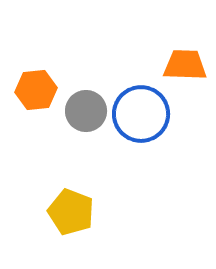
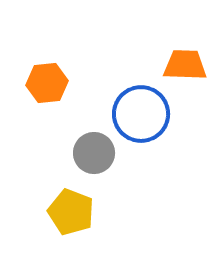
orange hexagon: moved 11 px right, 7 px up
gray circle: moved 8 px right, 42 px down
